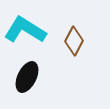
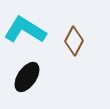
black ellipse: rotated 8 degrees clockwise
